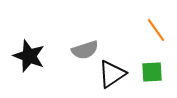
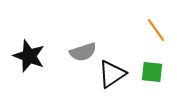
gray semicircle: moved 2 px left, 2 px down
green square: rotated 10 degrees clockwise
